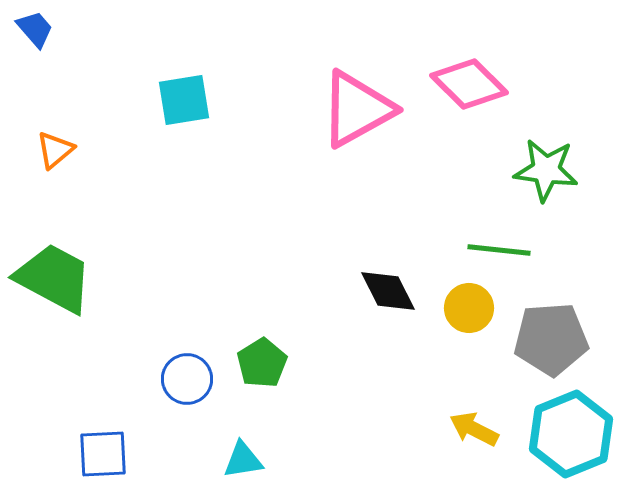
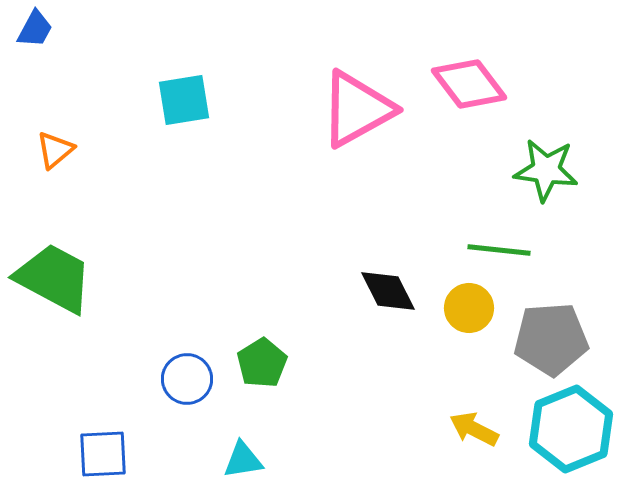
blue trapezoid: rotated 69 degrees clockwise
pink diamond: rotated 8 degrees clockwise
cyan hexagon: moved 5 px up
